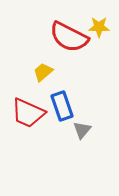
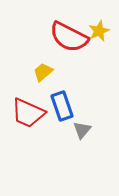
yellow star: moved 4 px down; rotated 25 degrees counterclockwise
